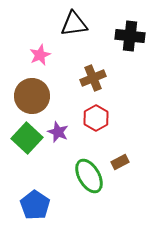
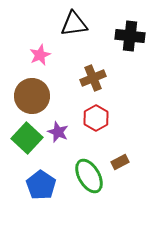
blue pentagon: moved 6 px right, 20 px up
